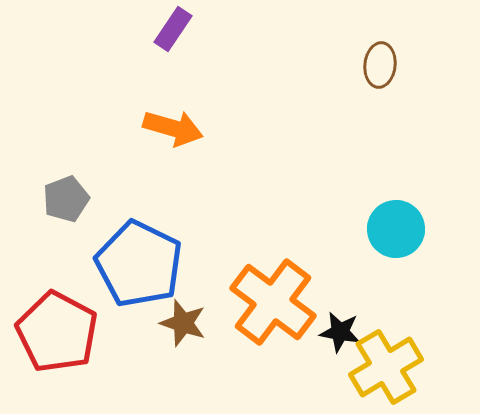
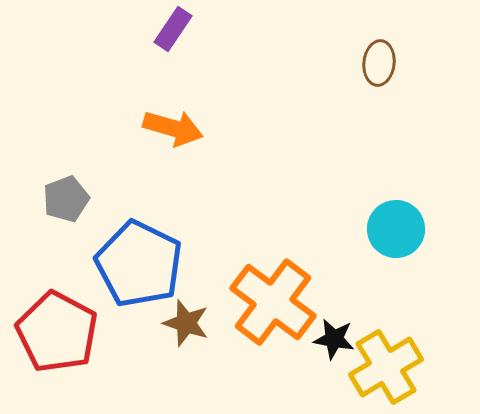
brown ellipse: moved 1 px left, 2 px up
brown star: moved 3 px right
black star: moved 6 px left, 7 px down
